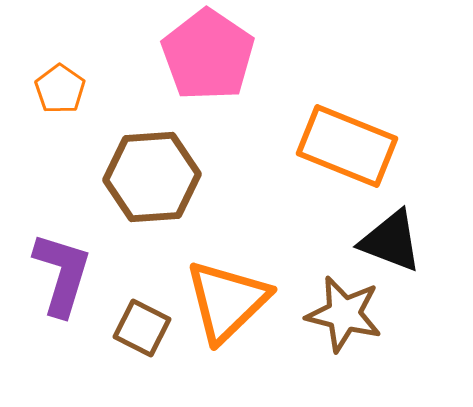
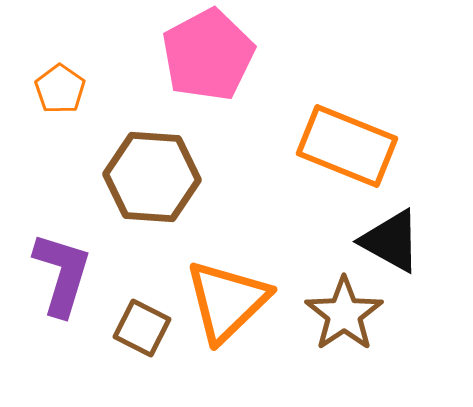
pink pentagon: rotated 10 degrees clockwise
brown hexagon: rotated 8 degrees clockwise
black triangle: rotated 8 degrees clockwise
brown star: rotated 24 degrees clockwise
